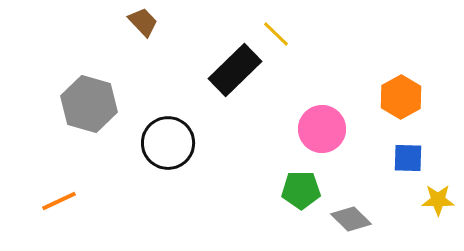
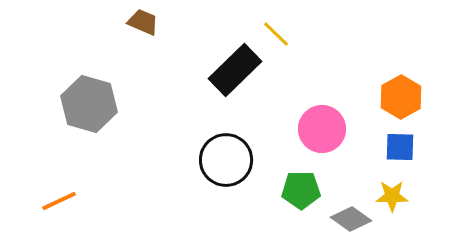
brown trapezoid: rotated 24 degrees counterclockwise
black circle: moved 58 px right, 17 px down
blue square: moved 8 px left, 11 px up
yellow star: moved 46 px left, 4 px up
gray diamond: rotated 9 degrees counterclockwise
